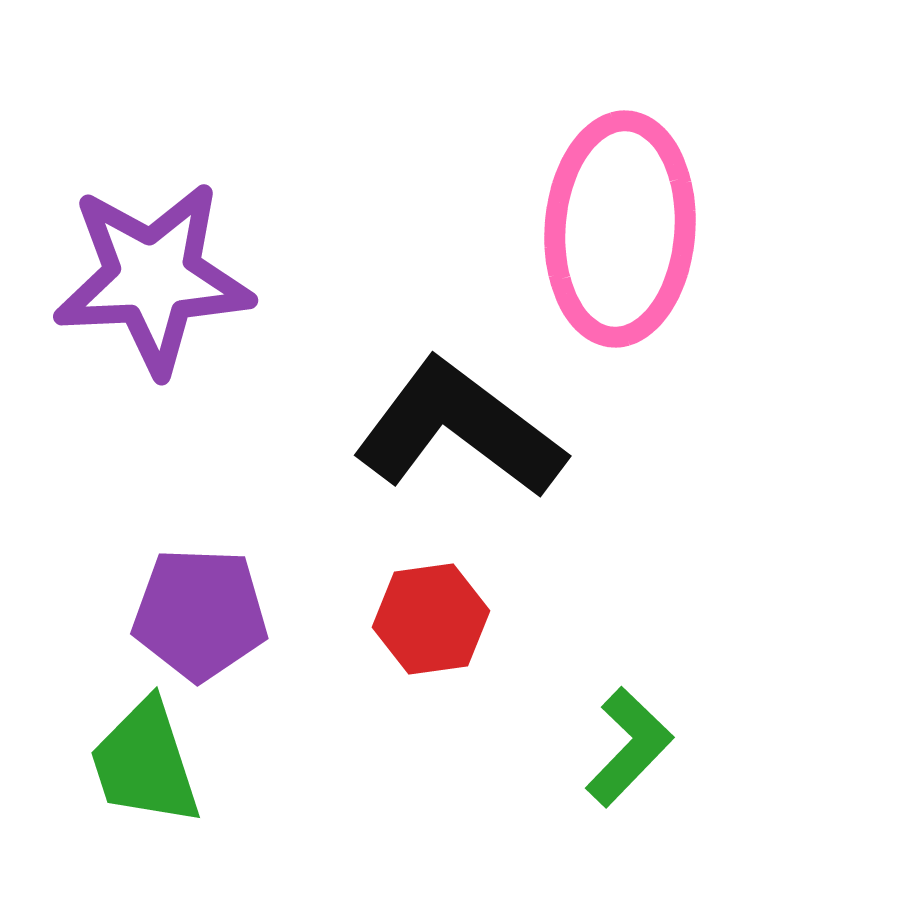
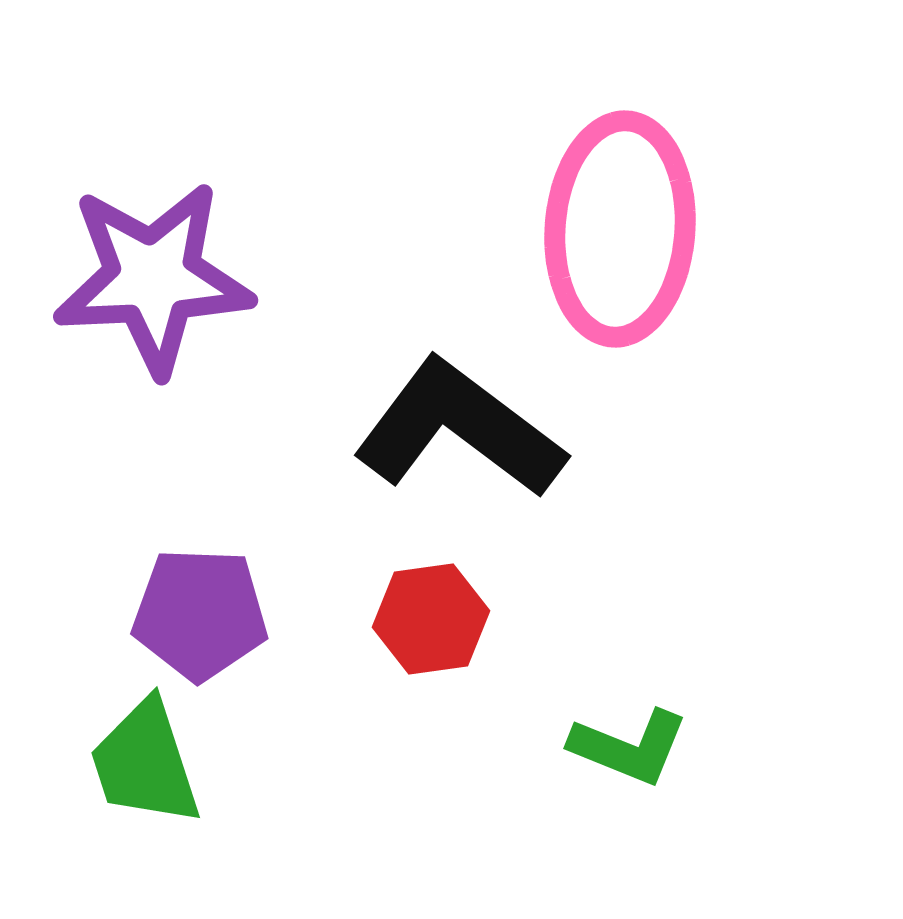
green L-shape: rotated 68 degrees clockwise
